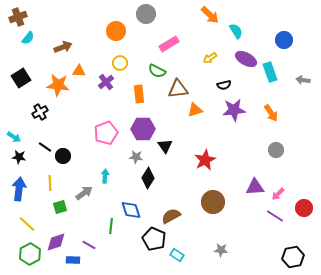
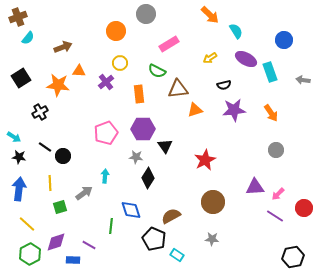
gray star at (221, 250): moved 9 px left, 11 px up
